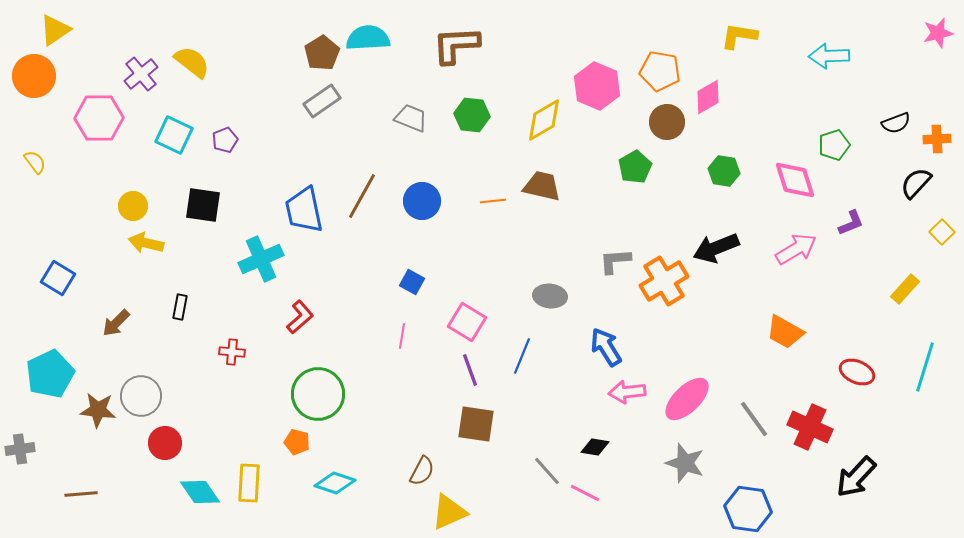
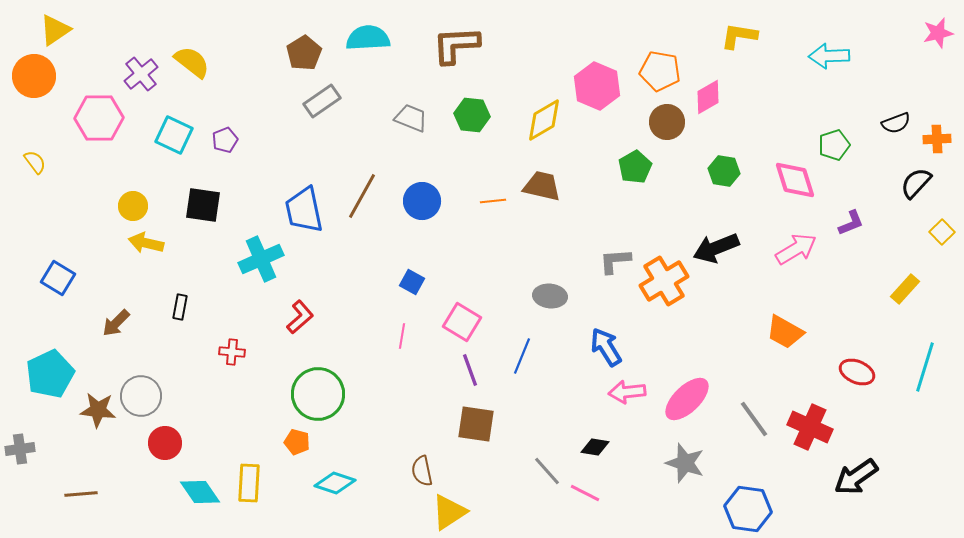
brown pentagon at (322, 53): moved 18 px left
pink square at (467, 322): moved 5 px left
brown semicircle at (422, 471): rotated 140 degrees clockwise
black arrow at (856, 477): rotated 12 degrees clockwise
yellow triangle at (449, 512): rotated 9 degrees counterclockwise
